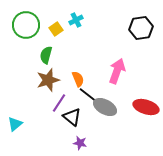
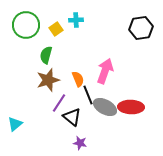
cyan cross: rotated 24 degrees clockwise
pink arrow: moved 12 px left
black line: rotated 30 degrees clockwise
red ellipse: moved 15 px left; rotated 15 degrees counterclockwise
